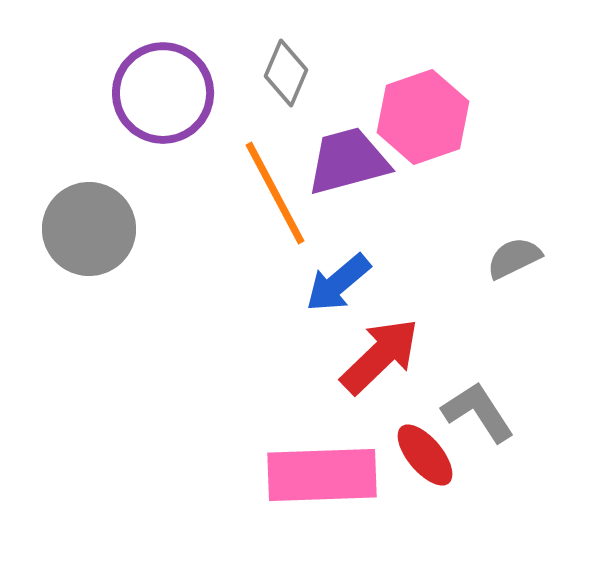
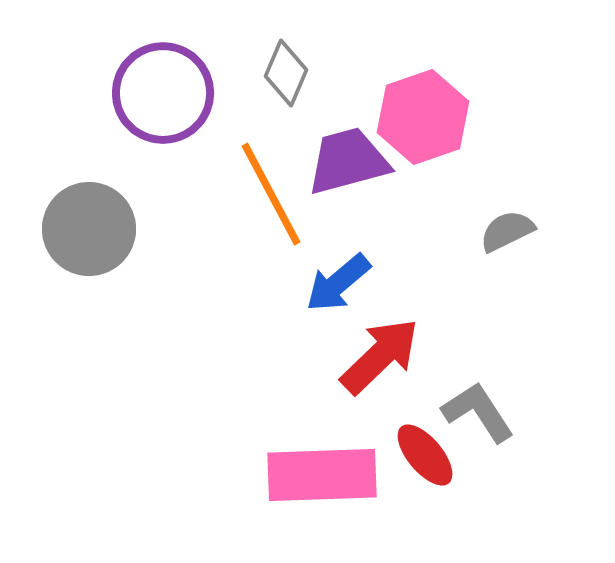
orange line: moved 4 px left, 1 px down
gray semicircle: moved 7 px left, 27 px up
